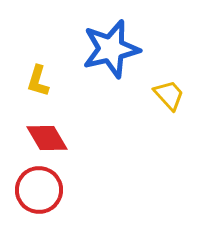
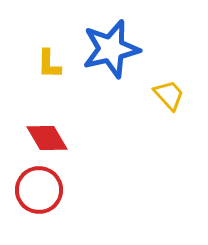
yellow L-shape: moved 11 px right, 17 px up; rotated 16 degrees counterclockwise
